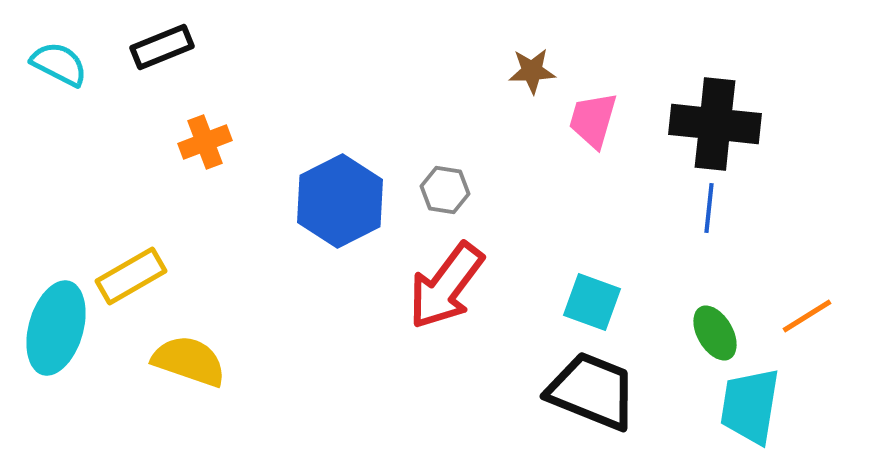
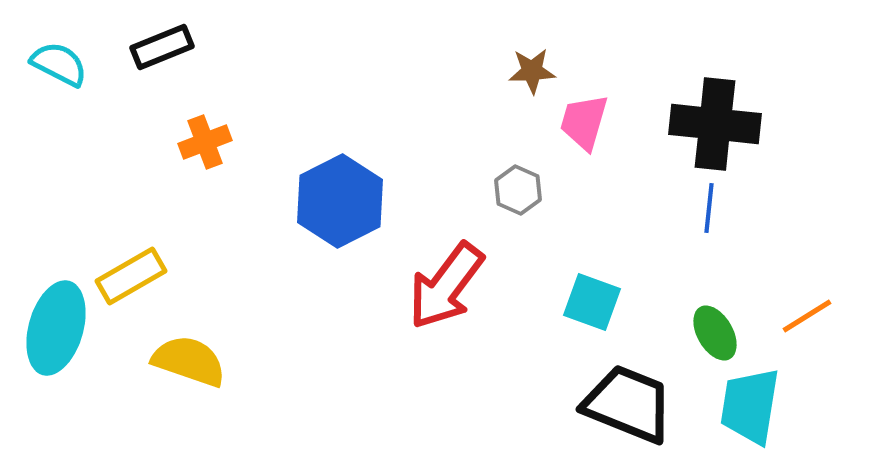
pink trapezoid: moved 9 px left, 2 px down
gray hexagon: moved 73 px right; rotated 15 degrees clockwise
black trapezoid: moved 36 px right, 13 px down
